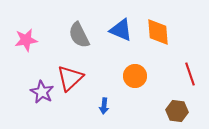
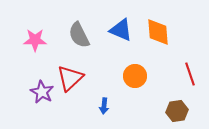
pink star: moved 9 px right; rotated 10 degrees clockwise
brown hexagon: rotated 15 degrees counterclockwise
